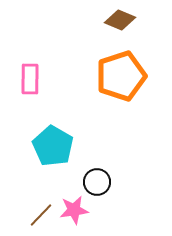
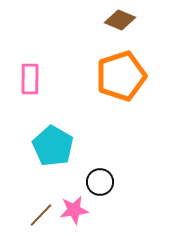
black circle: moved 3 px right
